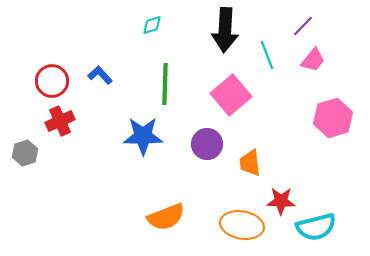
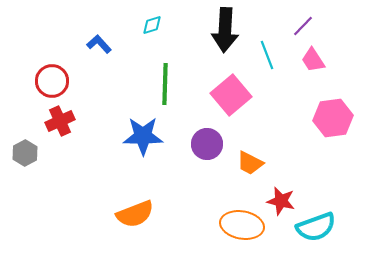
pink trapezoid: rotated 108 degrees clockwise
blue L-shape: moved 1 px left, 31 px up
pink hexagon: rotated 9 degrees clockwise
gray hexagon: rotated 10 degrees counterclockwise
orange trapezoid: rotated 56 degrees counterclockwise
red star: rotated 12 degrees clockwise
orange semicircle: moved 31 px left, 3 px up
cyan semicircle: rotated 6 degrees counterclockwise
